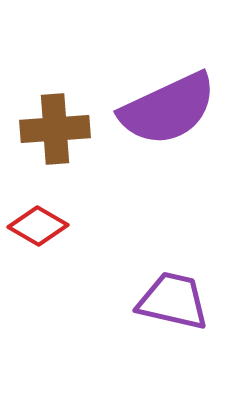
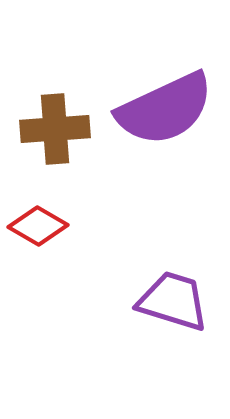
purple semicircle: moved 3 px left
purple trapezoid: rotated 4 degrees clockwise
